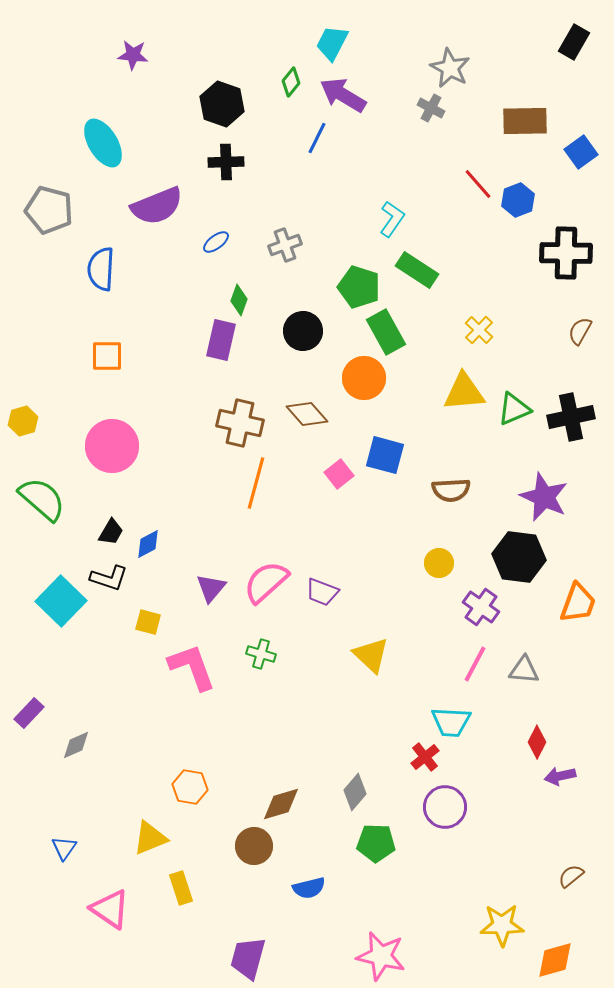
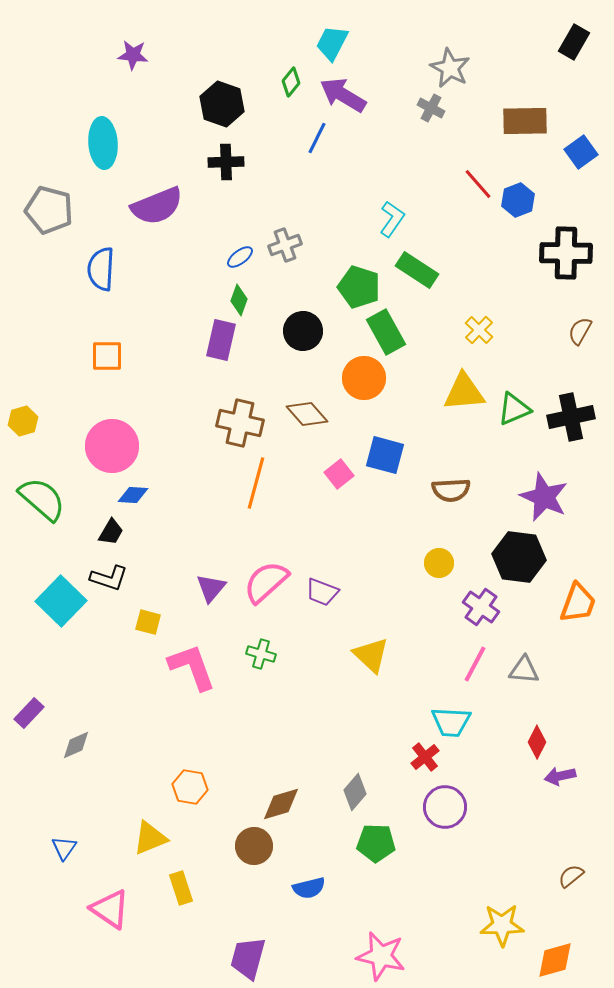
cyan ellipse at (103, 143): rotated 27 degrees clockwise
blue ellipse at (216, 242): moved 24 px right, 15 px down
blue diamond at (148, 544): moved 15 px left, 49 px up; rotated 32 degrees clockwise
